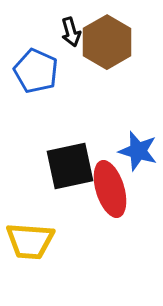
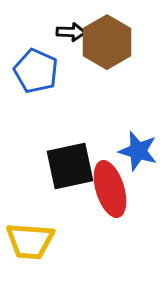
black arrow: rotated 72 degrees counterclockwise
